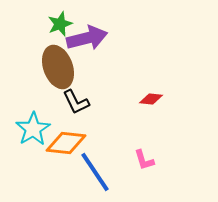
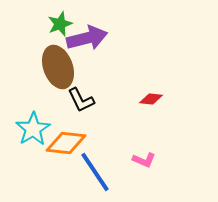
black L-shape: moved 5 px right, 2 px up
pink L-shape: rotated 50 degrees counterclockwise
